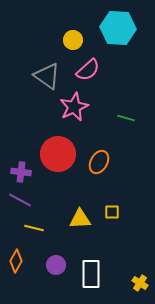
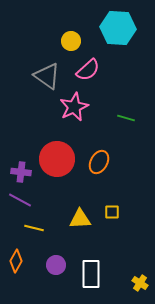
yellow circle: moved 2 px left, 1 px down
red circle: moved 1 px left, 5 px down
